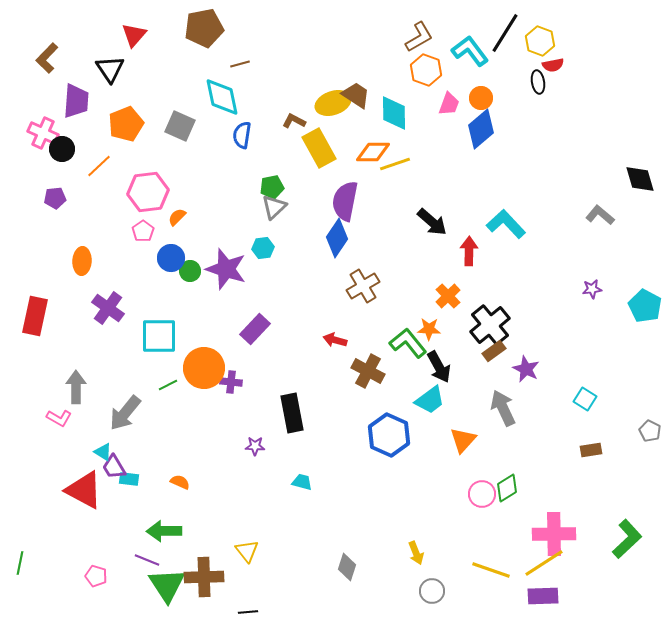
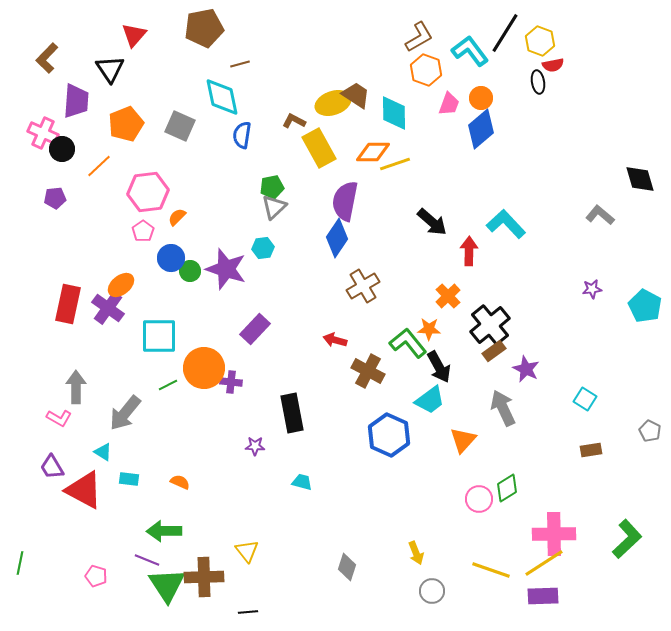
orange ellipse at (82, 261): moved 39 px right, 24 px down; rotated 48 degrees clockwise
red rectangle at (35, 316): moved 33 px right, 12 px up
purple trapezoid at (114, 467): moved 62 px left
pink circle at (482, 494): moved 3 px left, 5 px down
